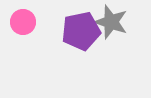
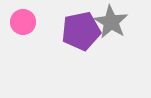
gray star: rotated 12 degrees clockwise
